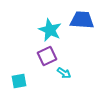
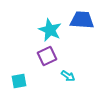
cyan arrow: moved 4 px right, 3 px down
